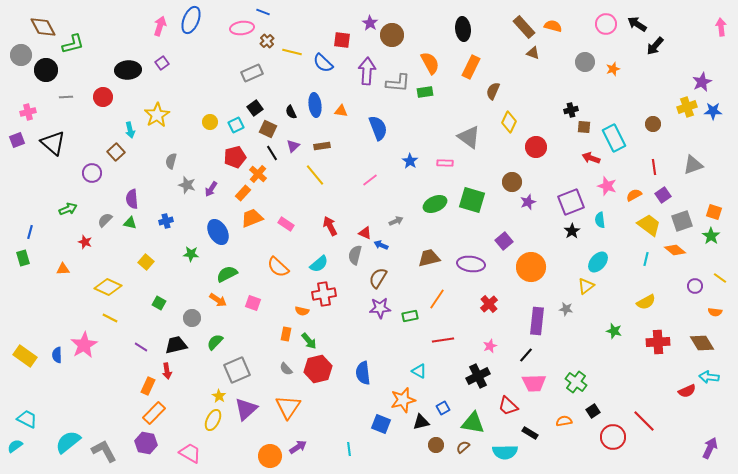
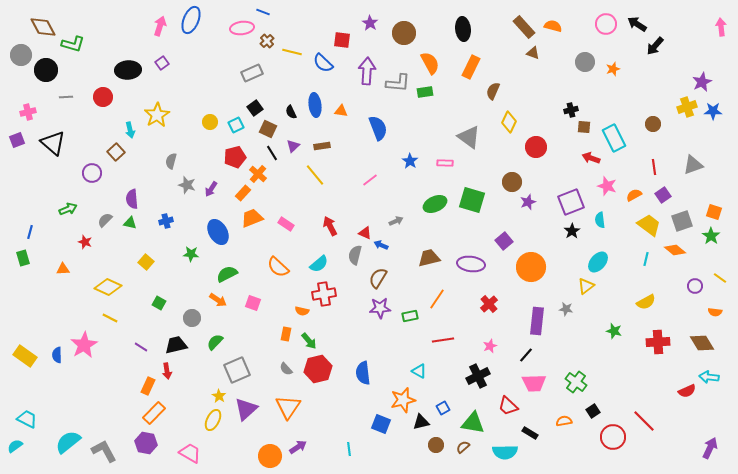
brown circle at (392, 35): moved 12 px right, 2 px up
green L-shape at (73, 44): rotated 30 degrees clockwise
